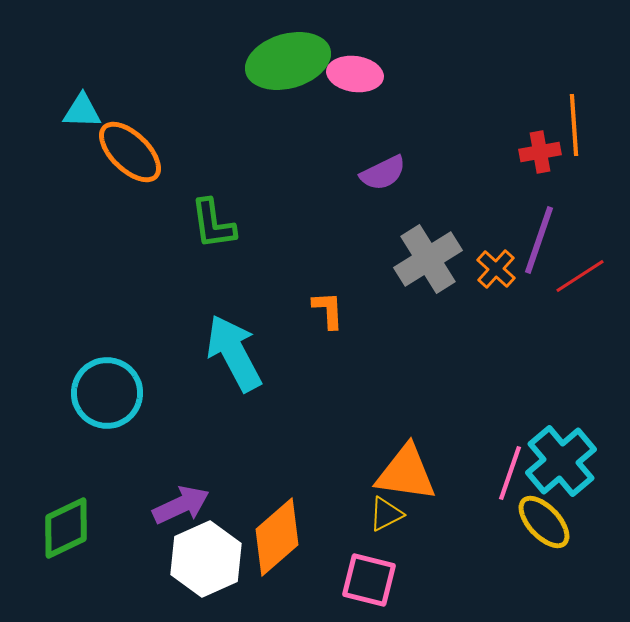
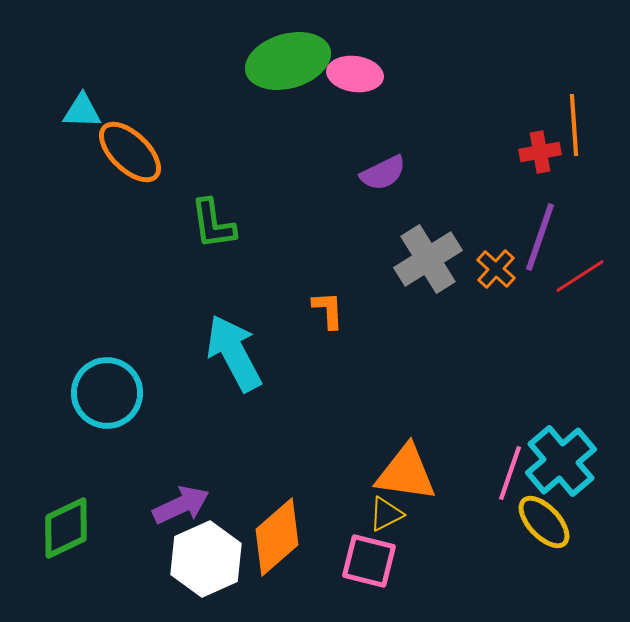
purple line: moved 1 px right, 3 px up
pink square: moved 19 px up
